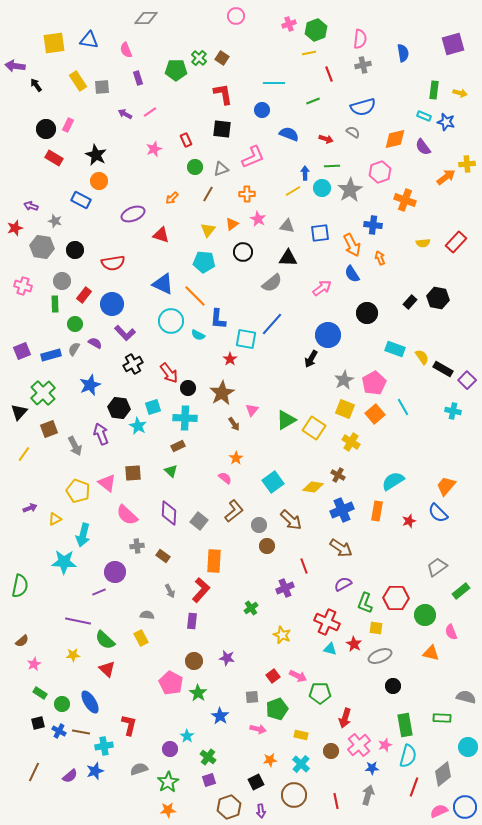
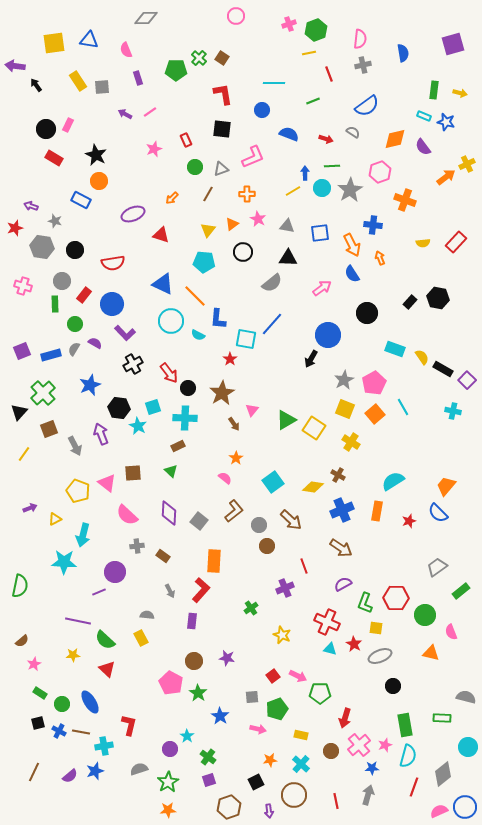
blue semicircle at (363, 107): moved 4 px right, 1 px up; rotated 20 degrees counterclockwise
yellow cross at (467, 164): rotated 21 degrees counterclockwise
purple arrow at (261, 811): moved 8 px right
